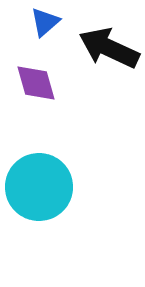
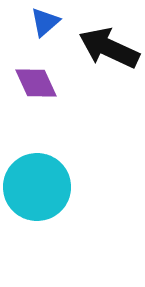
purple diamond: rotated 9 degrees counterclockwise
cyan circle: moved 2 px left
